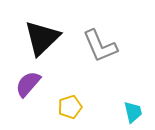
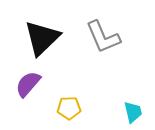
gray L-shape: moved 3 px right, 9 px up
yellow pentagon: moved 1 px left, 1 px down; rotated 15 degrees clockwise
